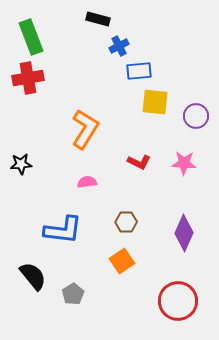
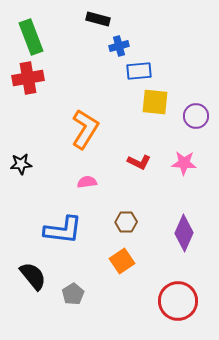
blue cross: rotated 12 degrees clockwise
